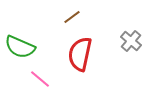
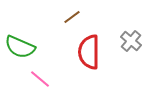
red semicircle: moved 9 px right, 2 px up; rotated 12 degrees counterclockwise
